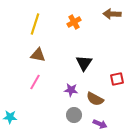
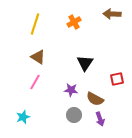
brown triangle: moved 2 px down; rotated 21 degrees clockwise
black triangle: moved 1 px right
cyan star: moved 13 px right; rotated 24 degrees counterclockwise
purple arrow: moved 5 px up; rotated 48 degrees clockwise
